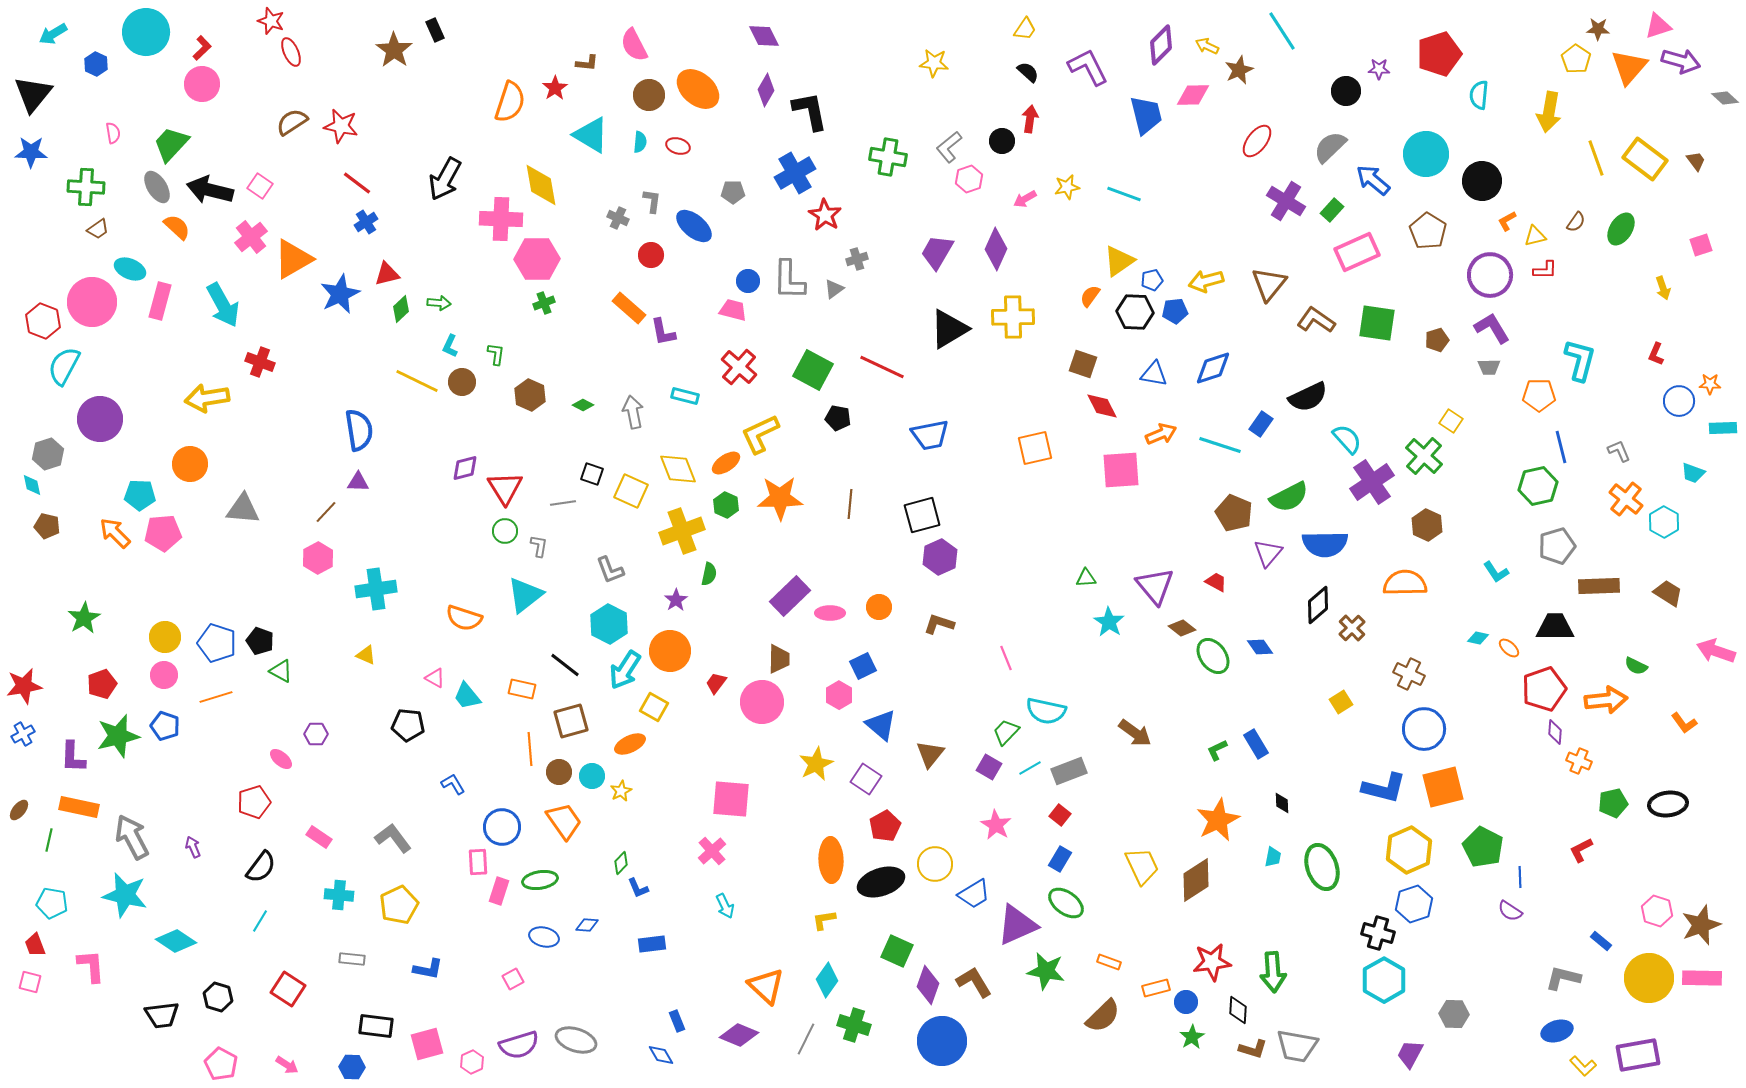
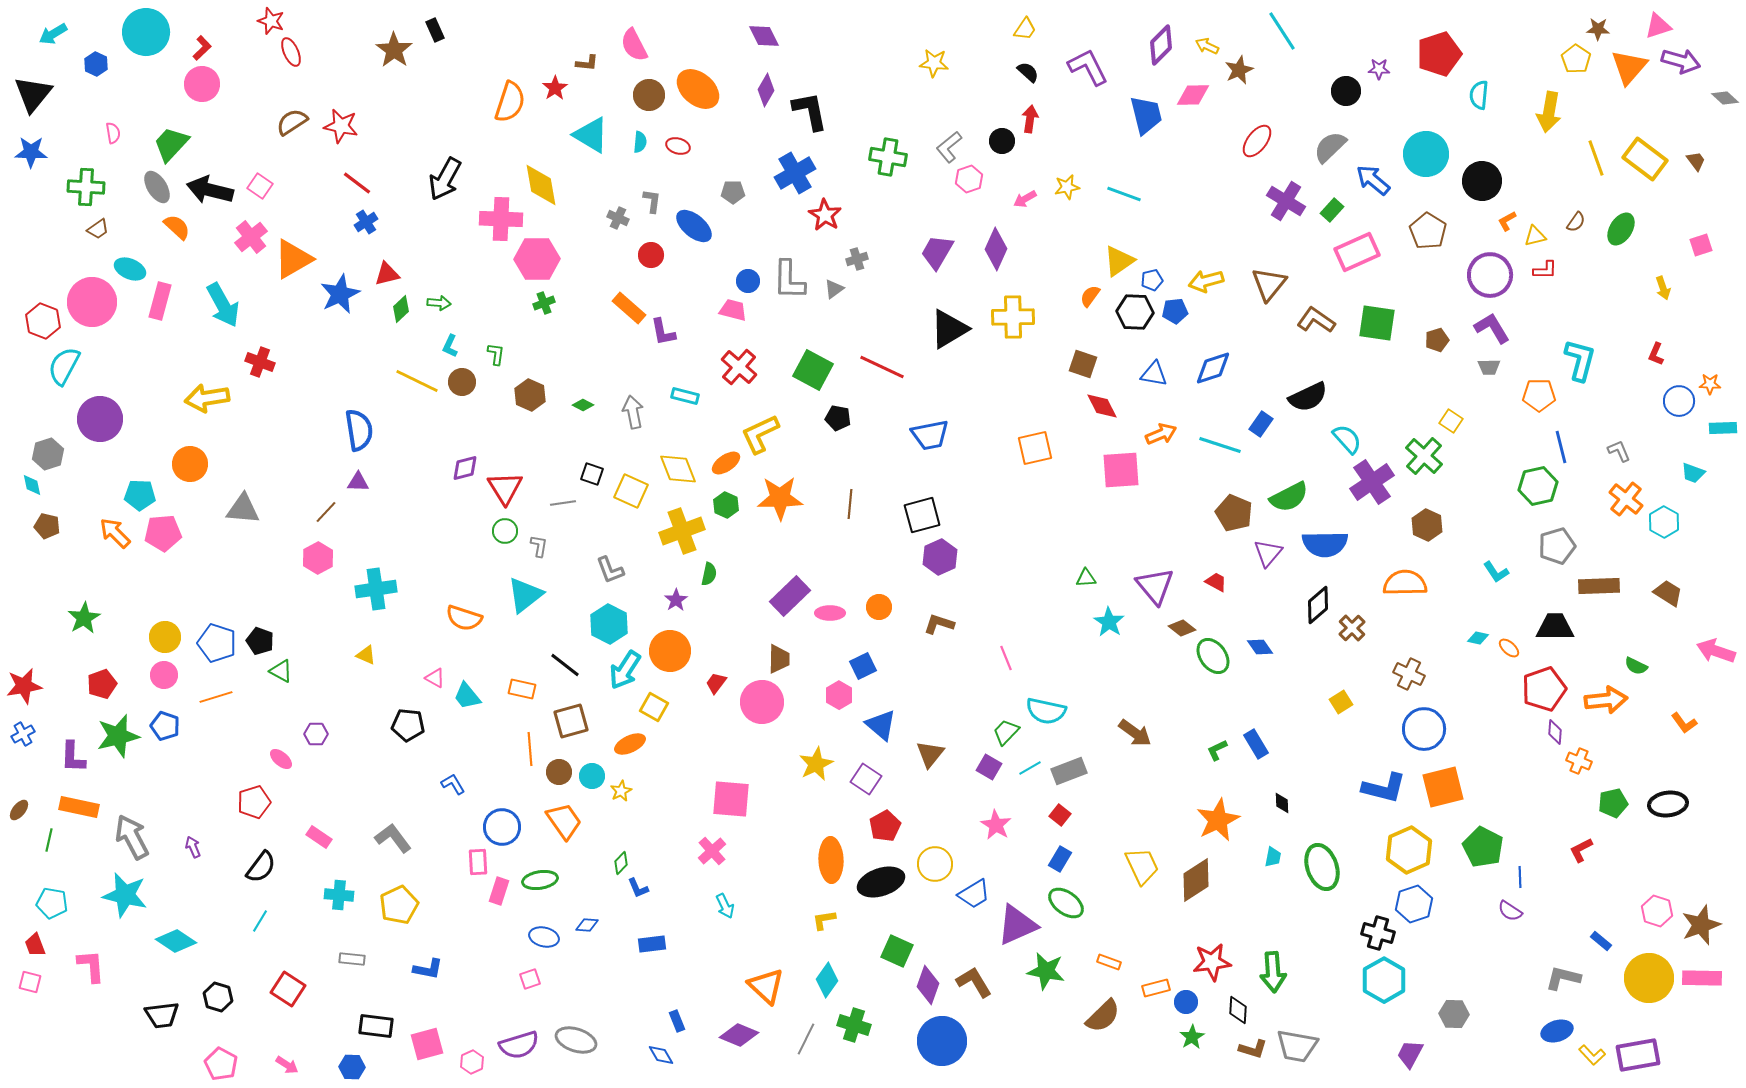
pink square at (513, 979): moved 17 px right; rotated 10 degrees clockwise
yellow L-shape at (1583, 1066): moved 9 px right, 11 px up
